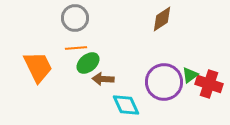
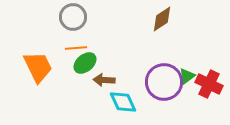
gray circle: moved 2 px left, 1 px up
green ellipse: moved 3 px left
green triangle: moved 3 px left, 1 px down
brown arrow: moved 1 px right, 1 px down
red cross: rotated 8 degrees clockwise
cyan diamond: moved 3 px left, 3 px up
